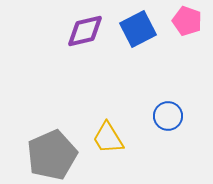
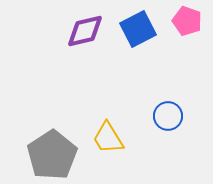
gray pentagon: rotated 9 degrees counterclockwise
